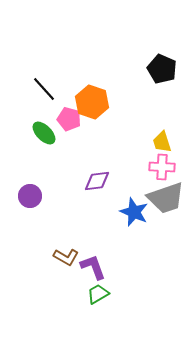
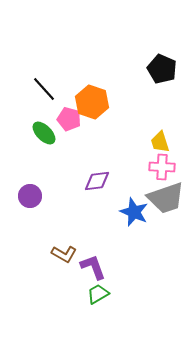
yellow trapezoid: moved 2 px left
brown L-shape: moved 2 px left, 3 px up
